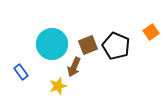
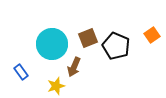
orange square: moved 1 px right, 3 px down
brown square: moved 7 px up
yellow star: moved 2 px left
